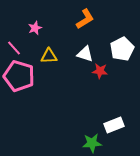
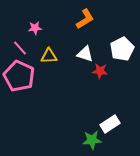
pink star: rotated 16 degrees clockwise
pink line: moved 6 px right
pink pentagon: rotated 8 degrees clockwise
white rectangle: moved 4 px left, 1 px up; rotated 12 degrees counterclockwise
green star: moved 3 px up
